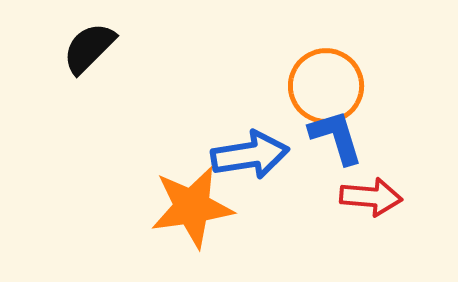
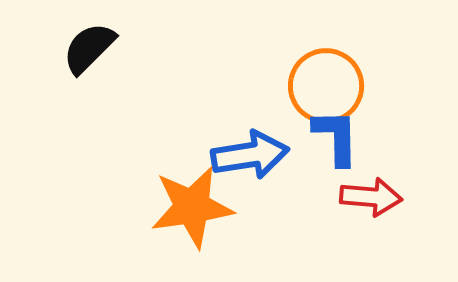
blue L-shape: rotated 16 degrees clockwise
